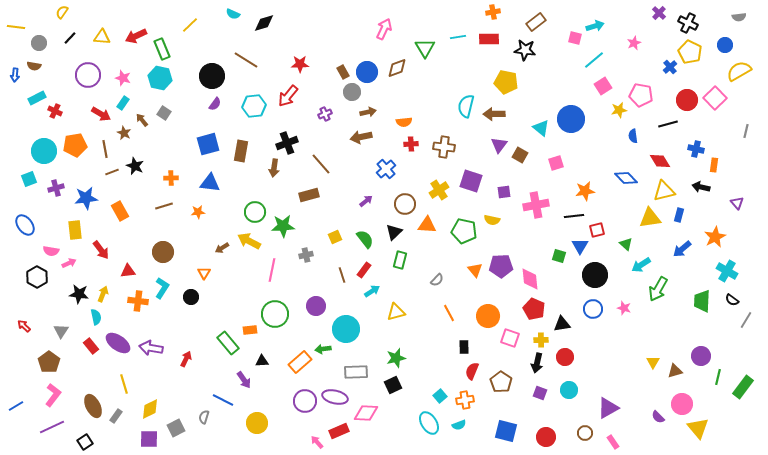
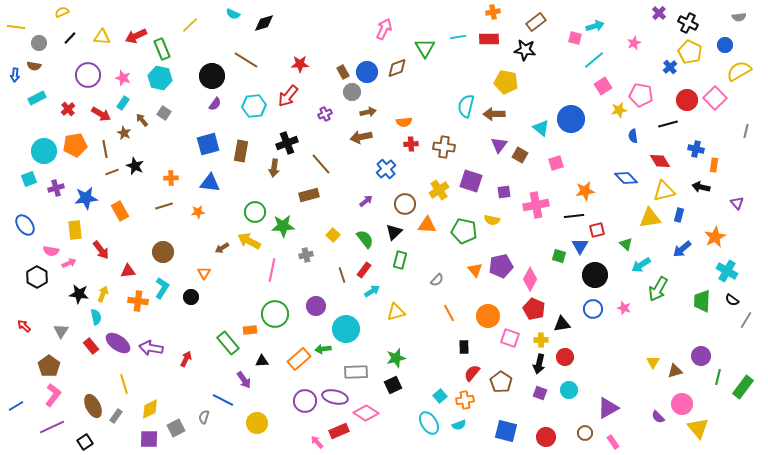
yellow semicircle at (62, 12): rotated 32 degrees clockwise
red cross at (55, 111): moved 13 px right, 2 px up; rotated 24 degrees clockwise
yellow square at (335, 237): moved 2 px left, 2 px up; rotated 24 degrees counterclockwise
purple pentagon at (501, 266): rotated 10 degrees counterclockwise
pink diamond at (530, 279): rotated 35 degrees clockwise
brown pentagon at (49, 362): moved 4 px down
orange rectangle at (300, 362): moved 1 px left, 3 px up
black arrow at (537, 363): moved 2 px right, 1 px down
red semicircle at (472, 371): moved 2 px down; rotated 18 degrees clockwise
pink diamond at (366, 413): rotated 30 degrees clockwise
